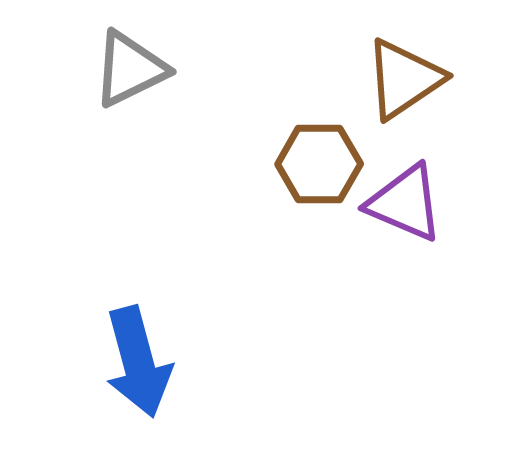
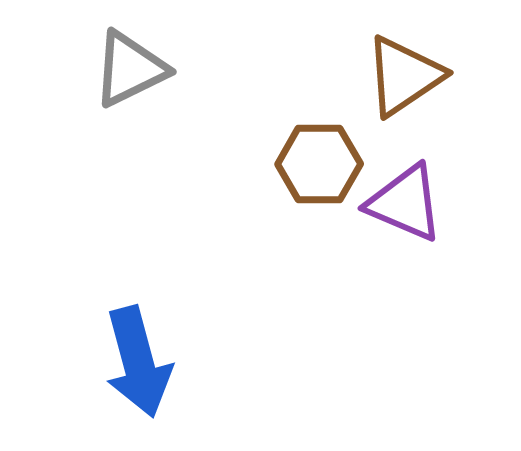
brown triangle: moved 3 px up
